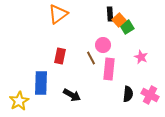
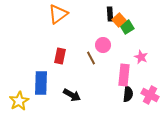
pink rectangle: moved 15 px right, 6 px down
